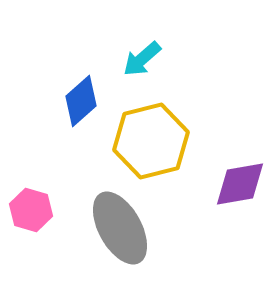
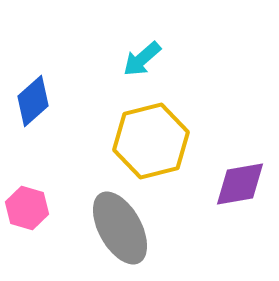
blue diamond: moved 48 px left
pink hexagon: moved 4 px left, 2 px up
